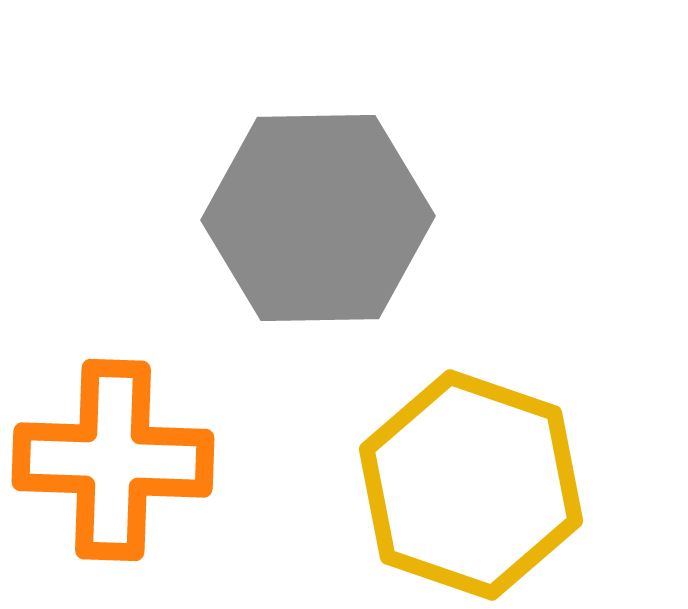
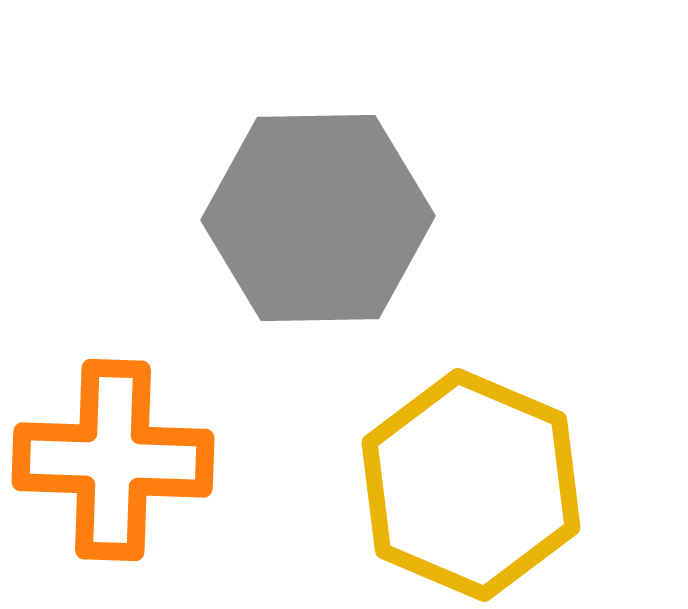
yellow hexagon: rotated 4 degrees clockwise
